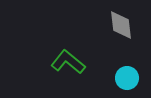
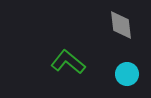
cyan circle: moved 4 px up
